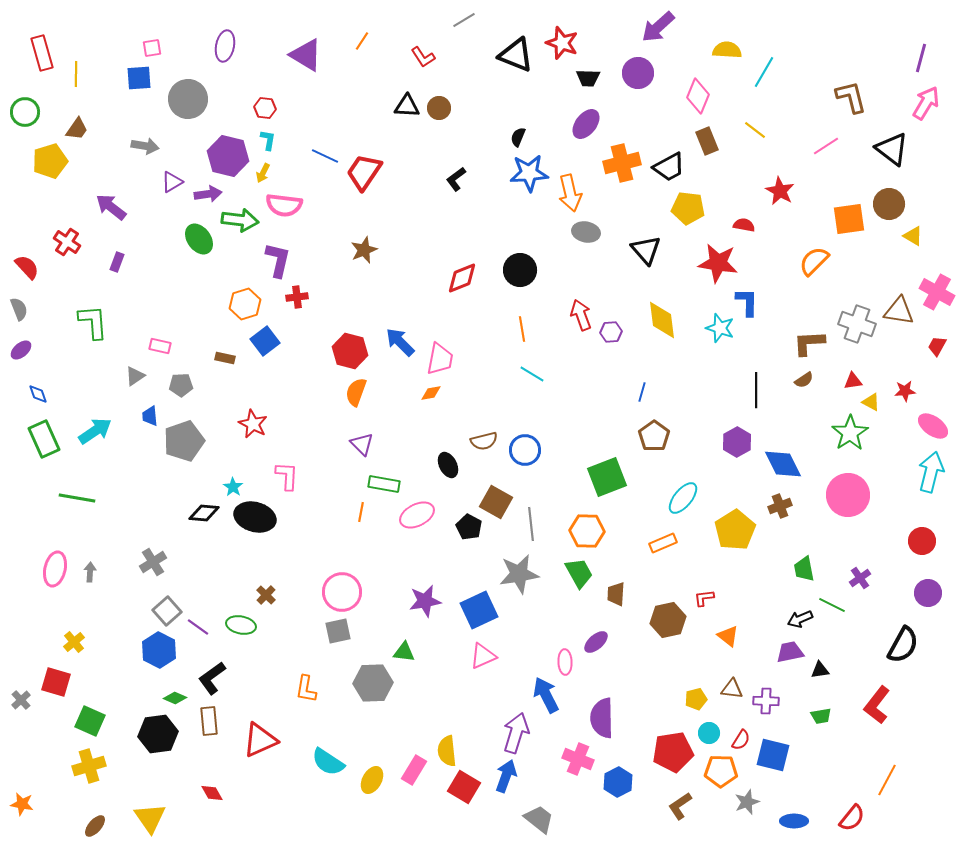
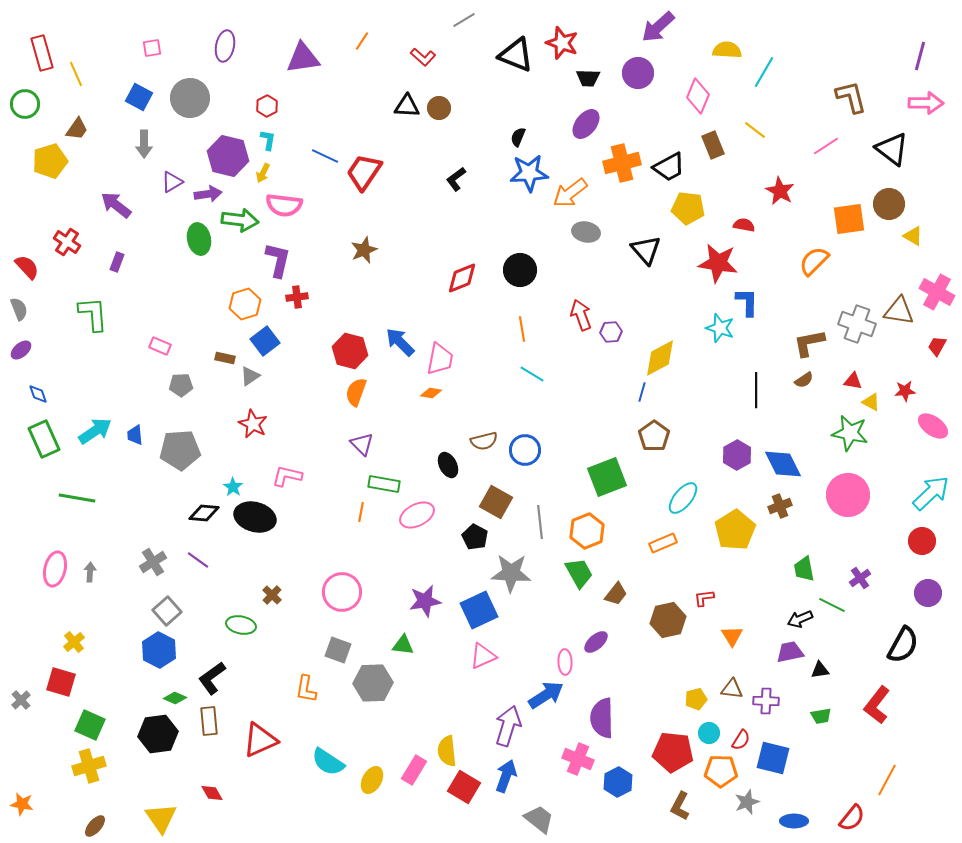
purple triangle at (306, 55): moved 3 px left, 3 px down; rotated 39 degrees counterclockwise
red L-shape at (423, 57): rotated 15 degrees counterclockwise
purple line at (921, 58): moved 1 px left, 2 px up
yellow line at (76, 74): rotated 25 degrees counterclockwise
blue square at (139, 78): moved 19 px down; rotated 32 degrees clockwise
gray circle at (188, 99): moved 2 px right, 1 px up
pink arrow at (926, 103): rotated 60 degrees clockwise
red hexagon at (265, 108): moved 2 px right, 2 px up; rotated 25 degrees clockwise
green circle at (25, 112): moved 8 px up
brown rectangle at (707, 141): moved 6 px right, 4 px down
gray arrow at (145, 146): moved 1 px left, 2 px up; rotated 80 degrees clockwise
orange arrow at (570, 193): rotated 66 degrees clockwise
purple arrow at (111, 207): moved 5 px right, 2 px up
green ellipse at (199, 239): rotated 24 degrees clockwise
yellow diamond at (662, 320): moved 2 px left, 38 px down; rotated 69 degrees clockwise
green L-shape at (93, 322): moved 8 px up
brown L-shape at (809, 343): rotated 8 degrees counterclockwise
pink rectangle at (160, 346): rotated 10 degrees clockwise
gray triangle at (135, 376): moved 115 px right
red triangle at (853, 381): rotated 18 degrees clockwise
orange diamond at (431, 393): rotated 20 degrees clockwise
blue trapezoid at (150, 416): moved 15 px left, 19 px down
green star at (850, 433): rotated 27 degrees counterclockwise
gray pentagon at (184, 441): moved 4 px left, 9 px down; rotated 15 degrees clockwise
purple hexagon at (737, 442): moved 13 px down
cyan arrow at (931, 472): moved 21 px down; rotated 33 degrees clockwise
pink L-shape at (287, 476): rotated 80 degrees counterclockwise
gray line at (531, 524): moved 9 px right, 2 px up
black pentagon at (469, 527): moved 6 px right, 10 px down
orange hexagon at (587, 531): rotated 24 degrees counterclockwise
gray star at (519, 574): moved 8 px left, 1 px up; rotated 12 degrees clockwise
brown trapezoid at (616, 594): rotated 145 degrees counterclockwise
brown cross at (266, 595): moved 6 px right
purple line at (198, 627): moved 67 px up
gray square at (338, 631): moved 19 px down; rotated 32 degrees clockwise
orange triangle at (728, 636): moved 4 px right; rotated 20 degrees clockwise
green triangle at (404, 652): moved 1 px left, 7 px up
red square at (56, 682): moved 5 px right
blue arrow at (546, 695): rotated 84 degrees clockwise
green square at (90, 721): moved 4 px down
purple arrow at (516, 733): moved 8 px left, 7 px up
red pentagon at (673, 752): rotated 15 degrees clockwise
blue square at (773, 755): moved 3 px down
brown L-shape at (680, 806): rotated 28 degrees counterclockwise
yellow triangle at (150, 818): moved 11 px right
